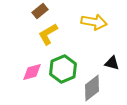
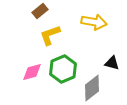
yellow L-shape: moved 2 px right, 1 px down; rotated 10 degrees clockwise
